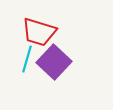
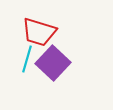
purple square: moved 1 px left, 1 px down
